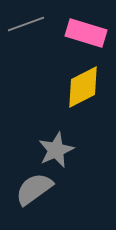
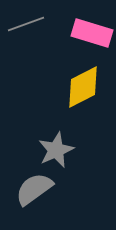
pink rectangle: moved 6 px right
